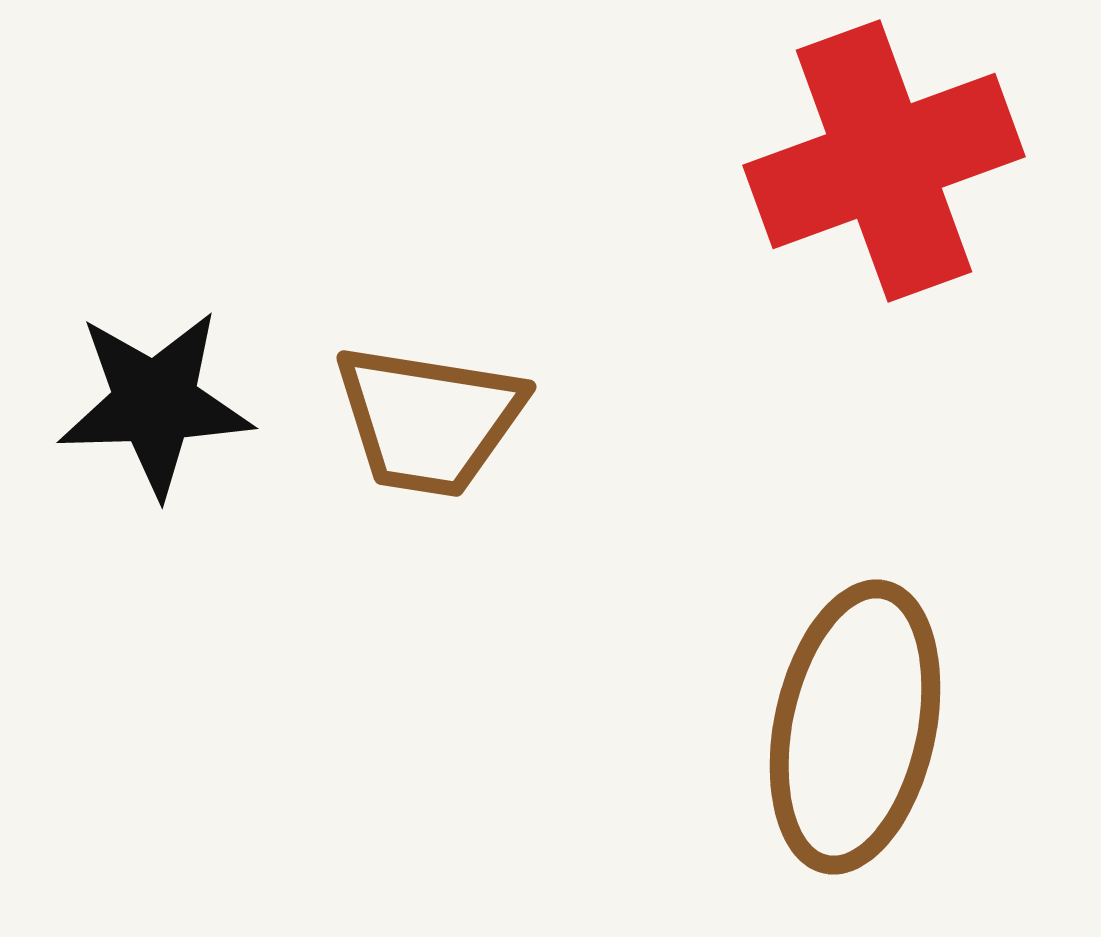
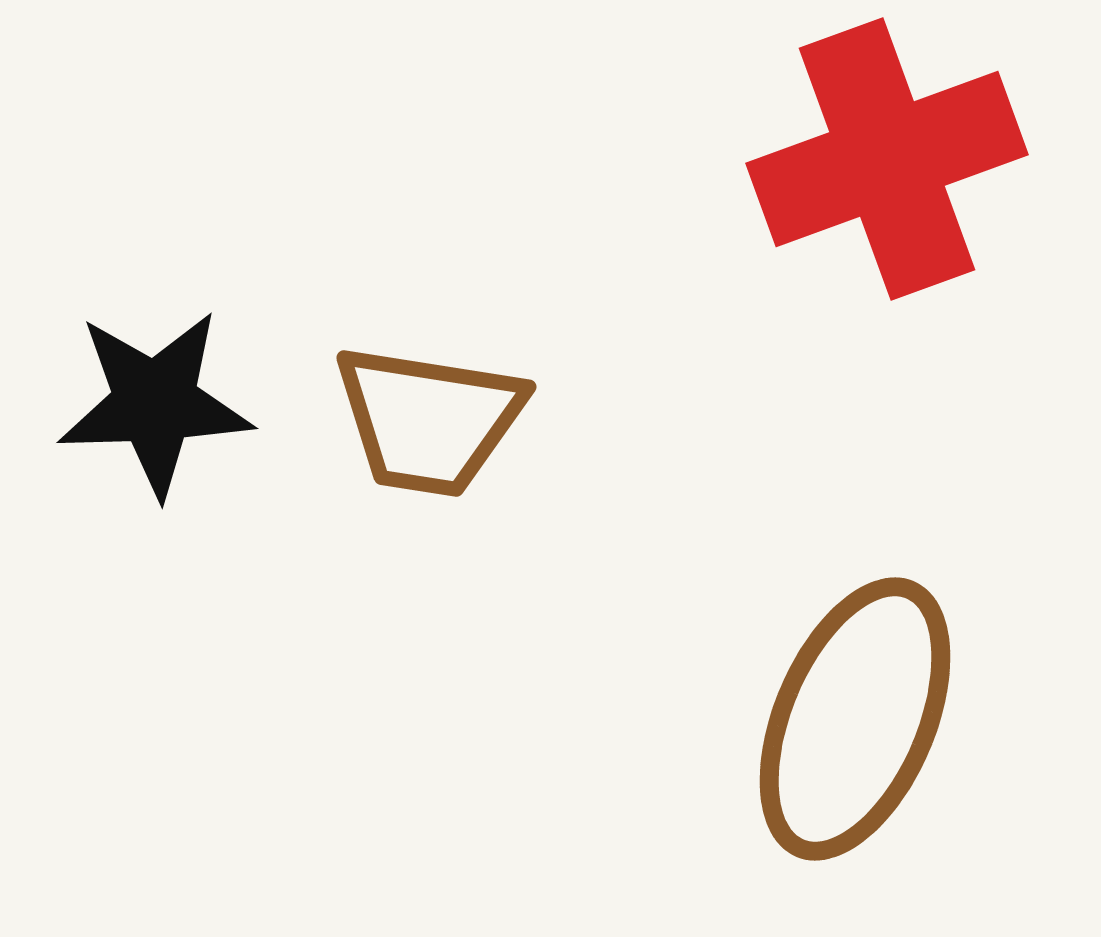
red cross: moved 3 px right, 2 px up
brown ellipse: moved 8 px up; rotated 11 degrees clockwise
